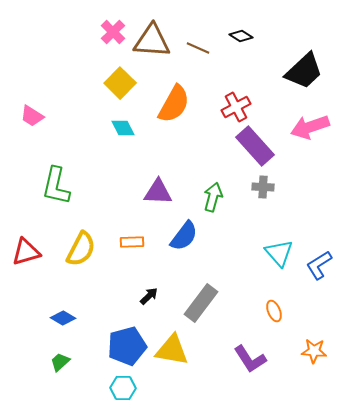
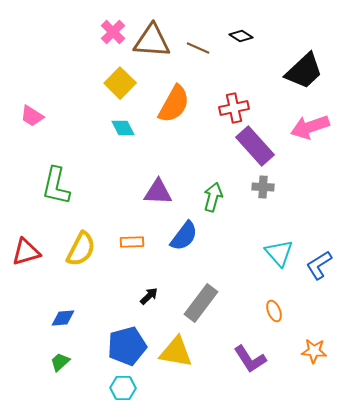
red cross: moved 2 px left, 1 px down; rotated 16 degrees clockwise
blue diamond: rotated 35 degrees counterclockwise
yellow triangle: moved 4 px right, 2 px down
